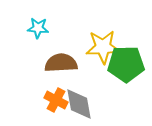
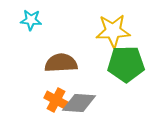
cyan star: moved 7 px left, 8 px up
yellow star: moved 10 px right, 16 px up
gray diamond: moved 1 px up; rotated 76 degrees counterclockwise
